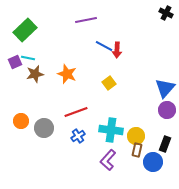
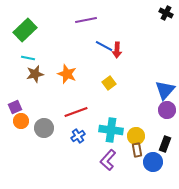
purple square: moved 45 px down
blue triangle: moved 2 px down
brown rectangle: rotated 24 degrees counterclockwise
